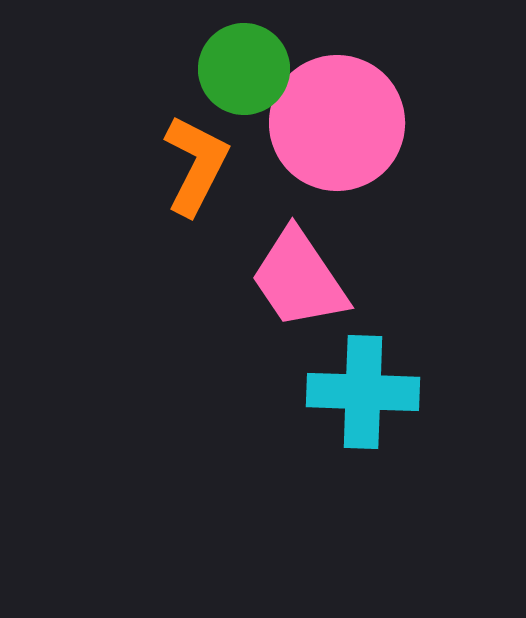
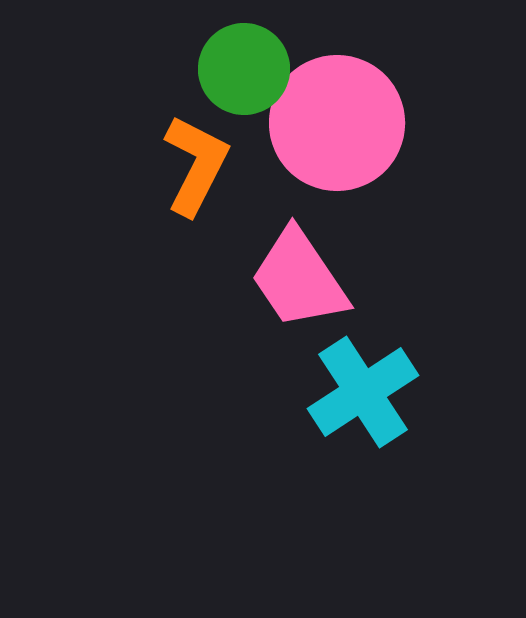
cyan cross: rotated 35 degrees counterclockwise
